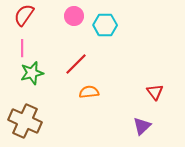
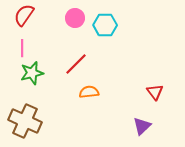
pink circle: moved 1 px right, 2 px down
